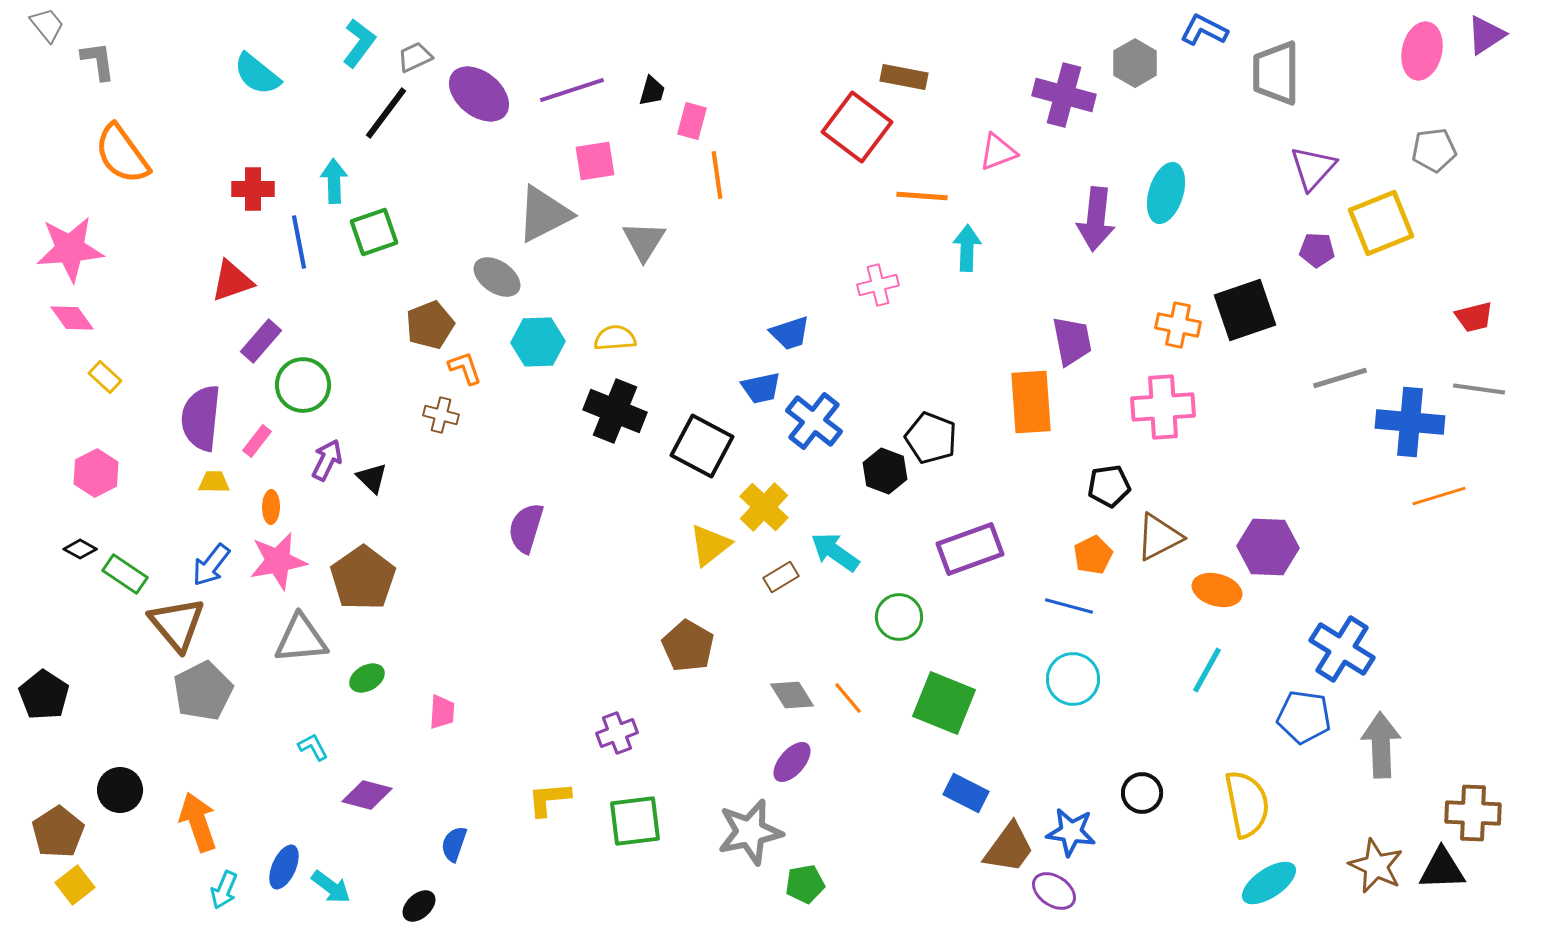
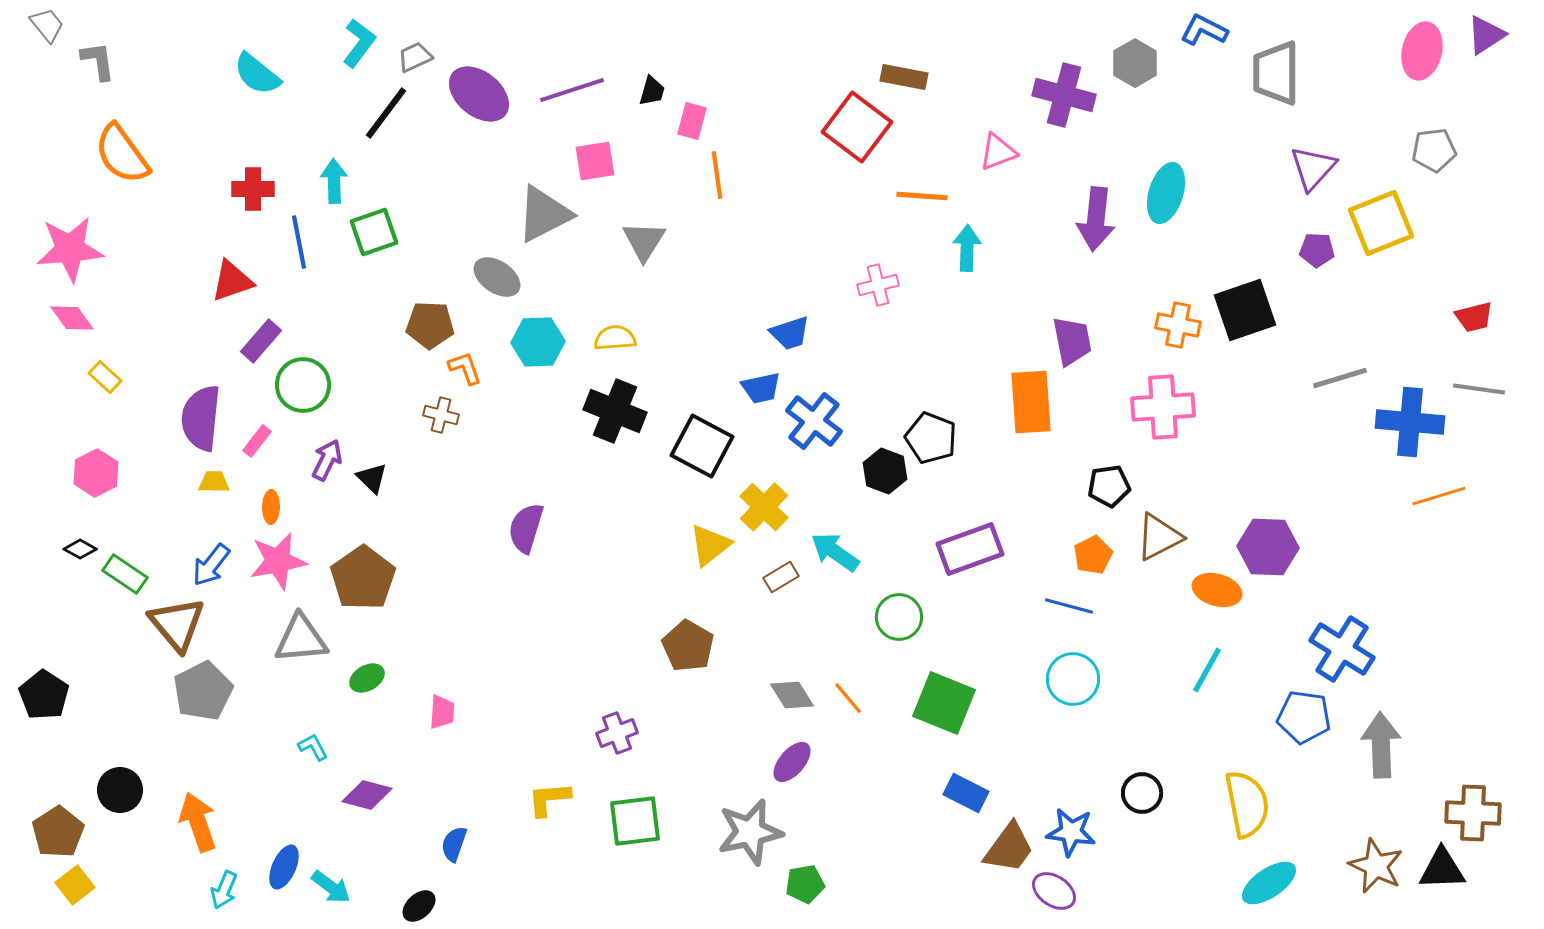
brown pentagon at (430, 325): rotated 24 degrees clockwise
